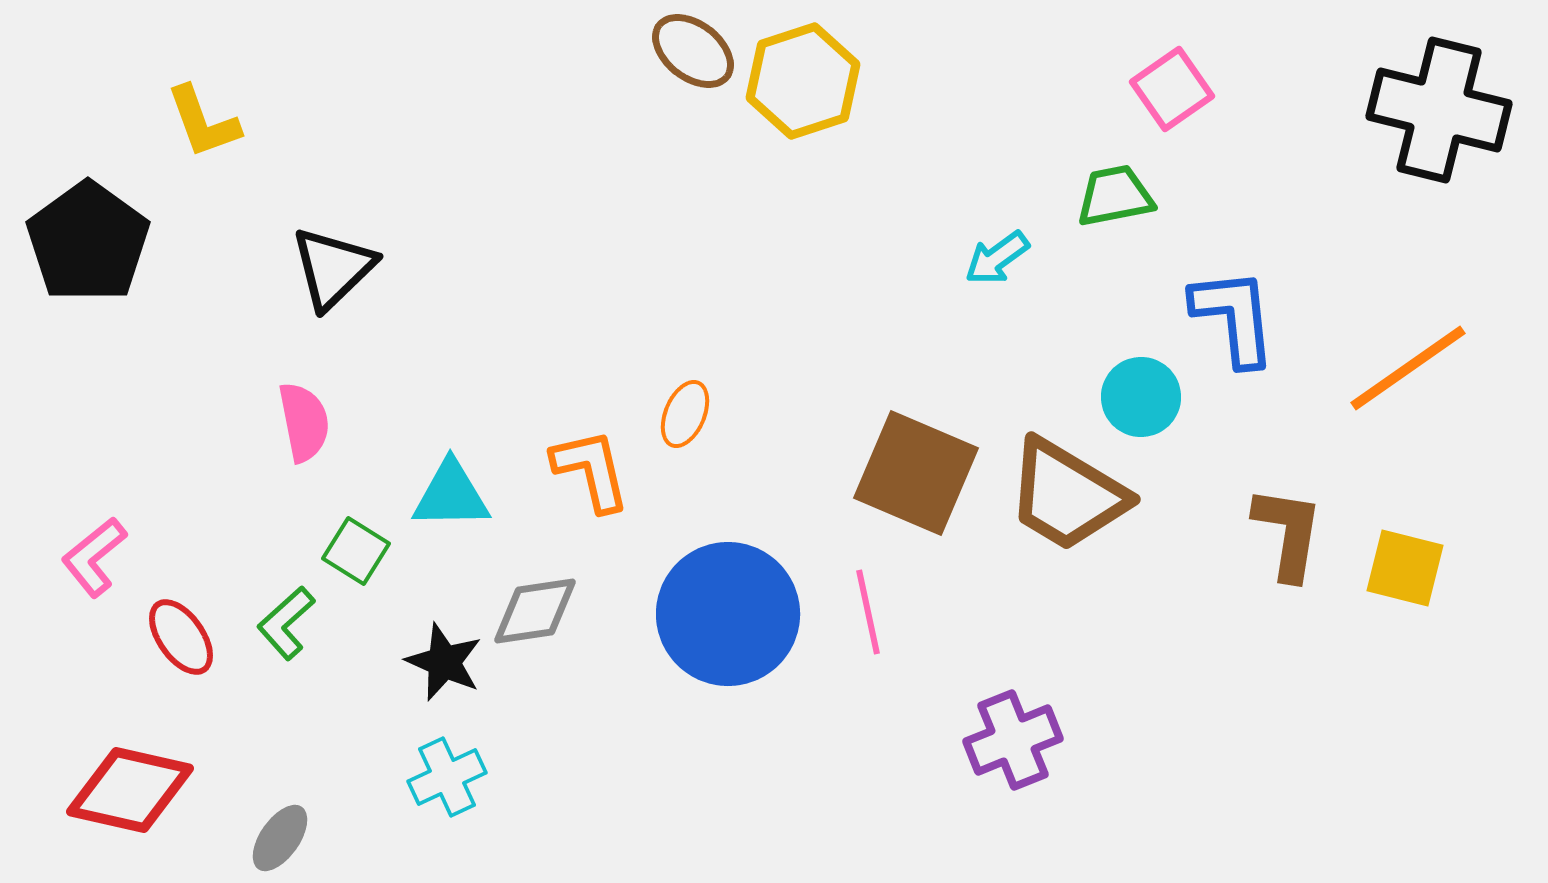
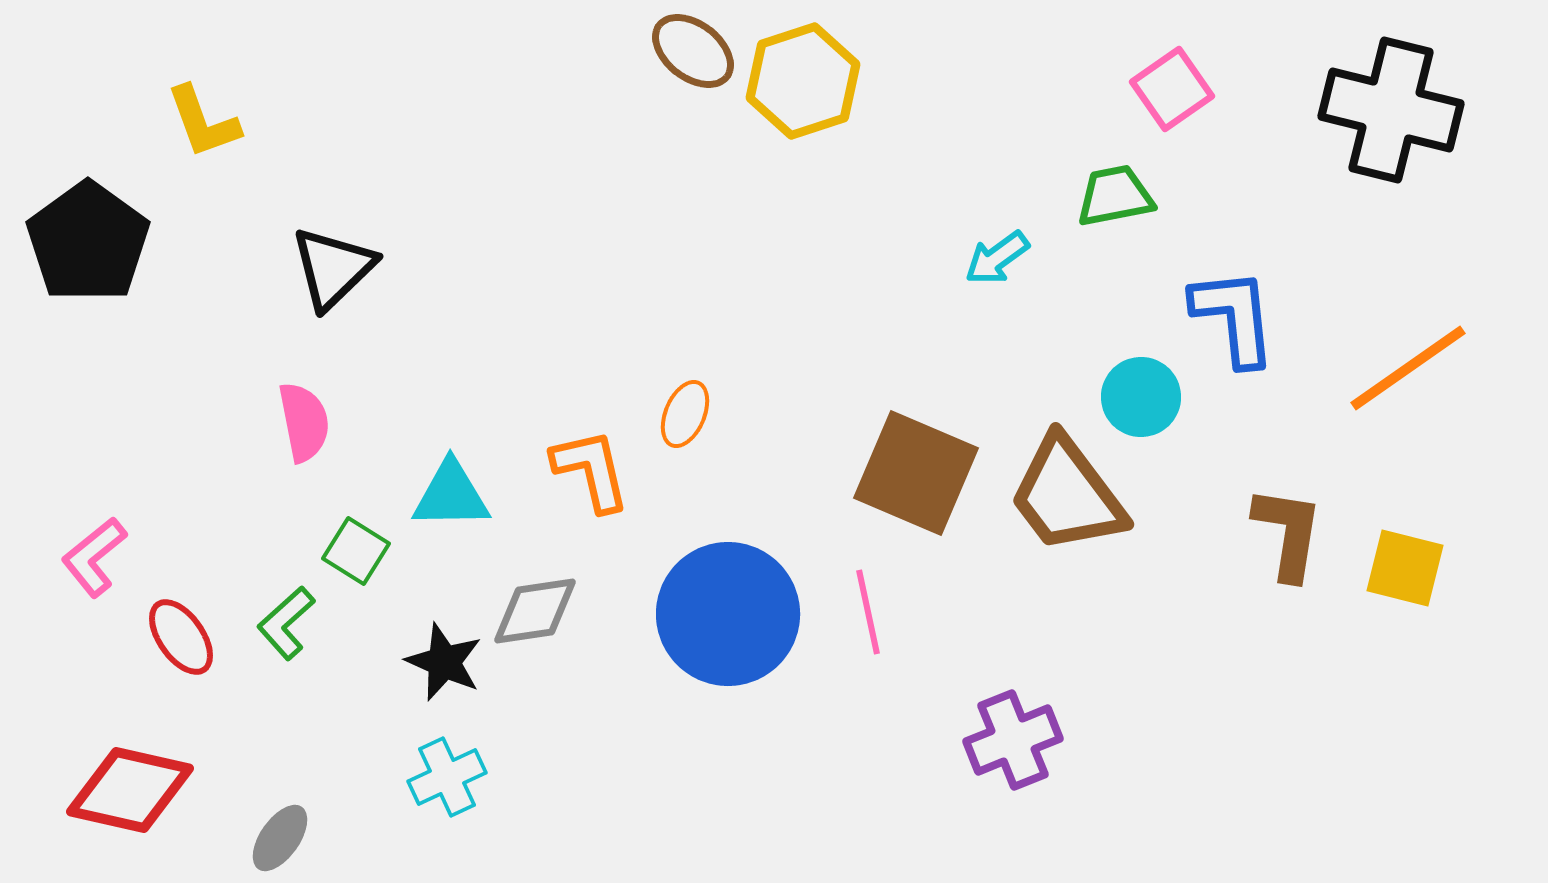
black cross: moved 48 px left
brown trapezoid: rotated 22 degrees clockwise
